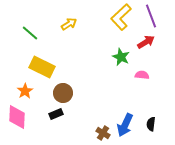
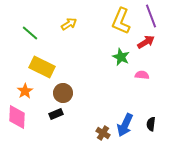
yellow L-shape: moved 4 px down; rotated 24 degrees counterclockwise
